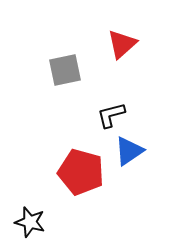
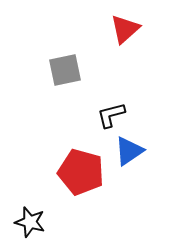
red triangle: moved 3 px right, 15 px up
